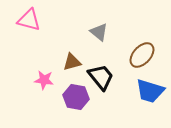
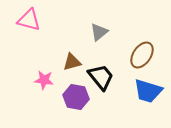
gray triangle: rotated 42 degrees clockwise
brown ellipse: rotated 8 degrees counterclockwise
blue trapezoid: moved 2 px left
